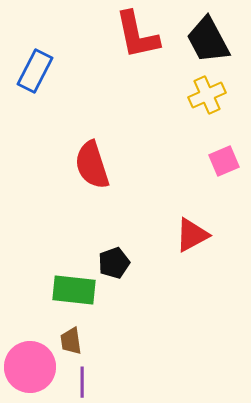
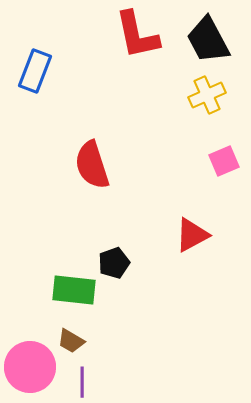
blue rectangle: rotated 6 degrees counterclockwise
brown trapezoid: rotated 52 degrees counterclockwise
